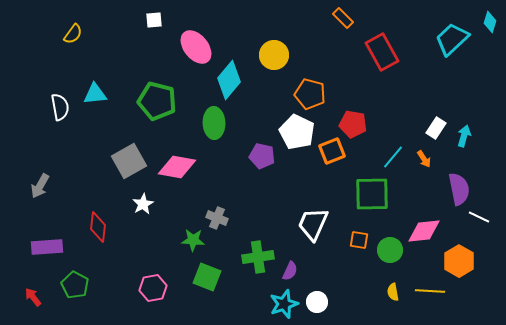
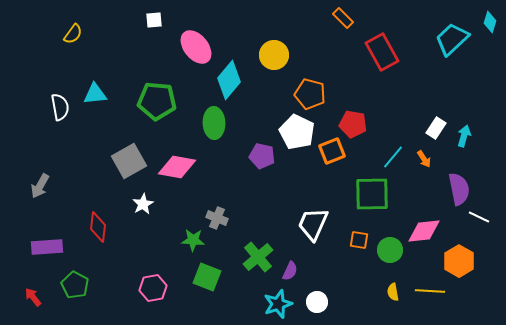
green pentagon at (157, 101): rotated 9 degrees counterclockwise
green cross at (258, 257): rotated 32 degrees counterclockwise
cyan star at (284, 304): moved 6 px left
